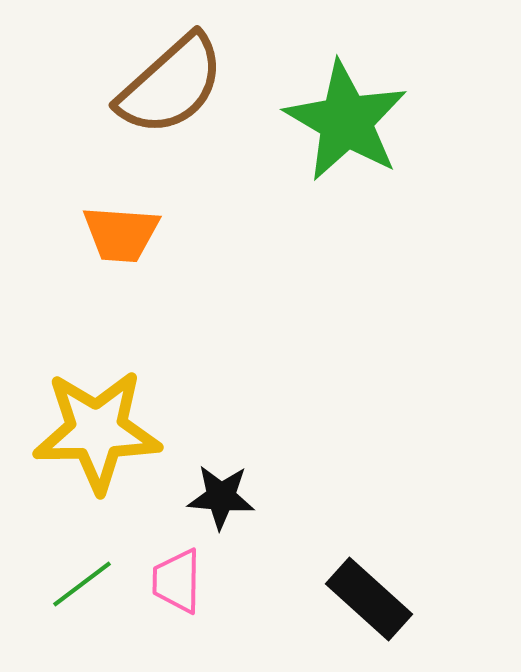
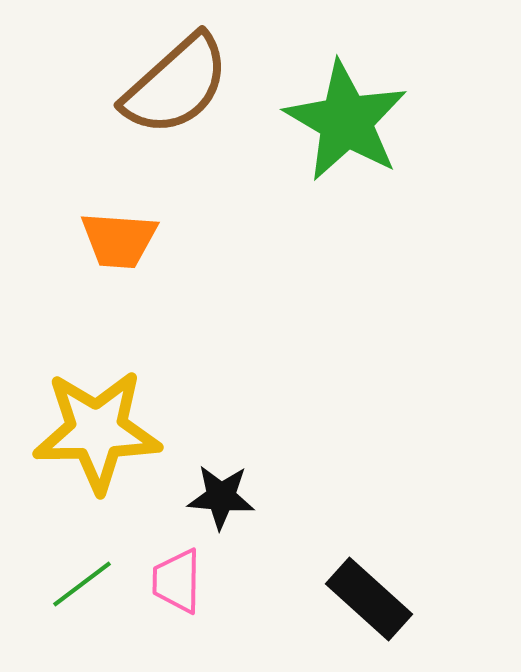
brown semicircle: moved 5 px right
orange trapezoid: moved 2 px left, 6 px down
